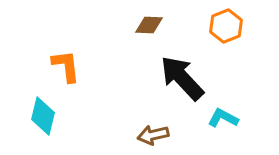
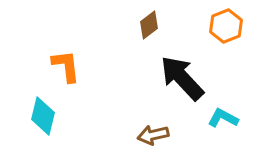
brown diamond: rotated 40 degrees counterclockwise
